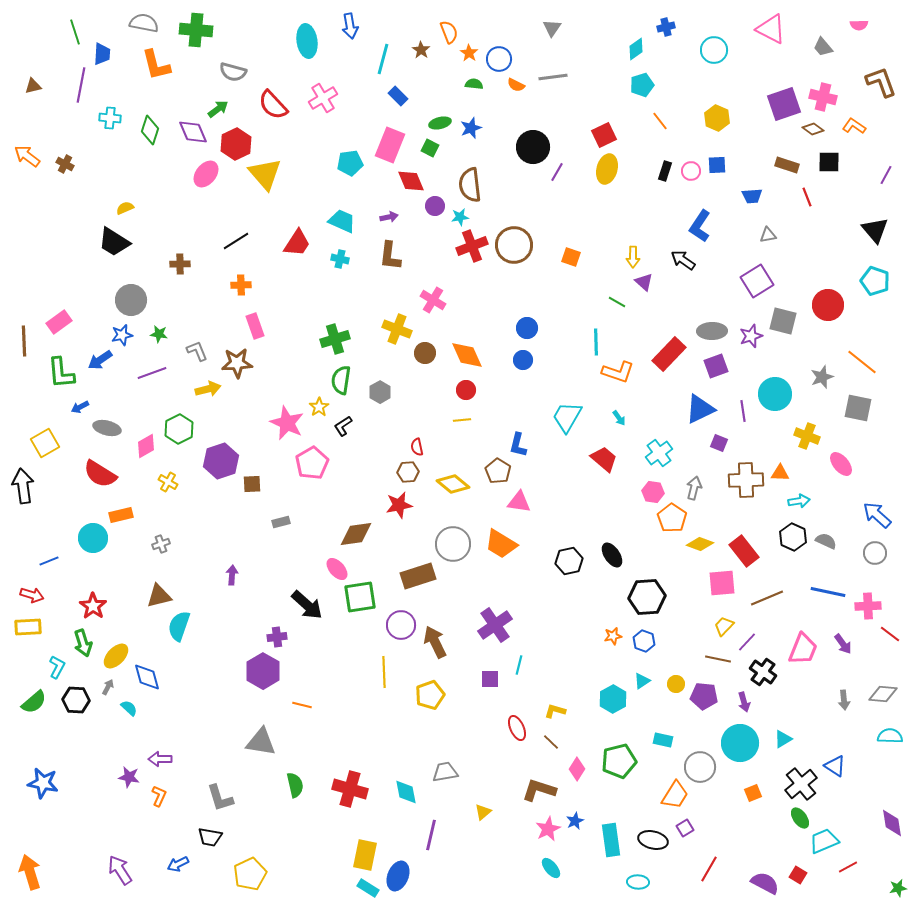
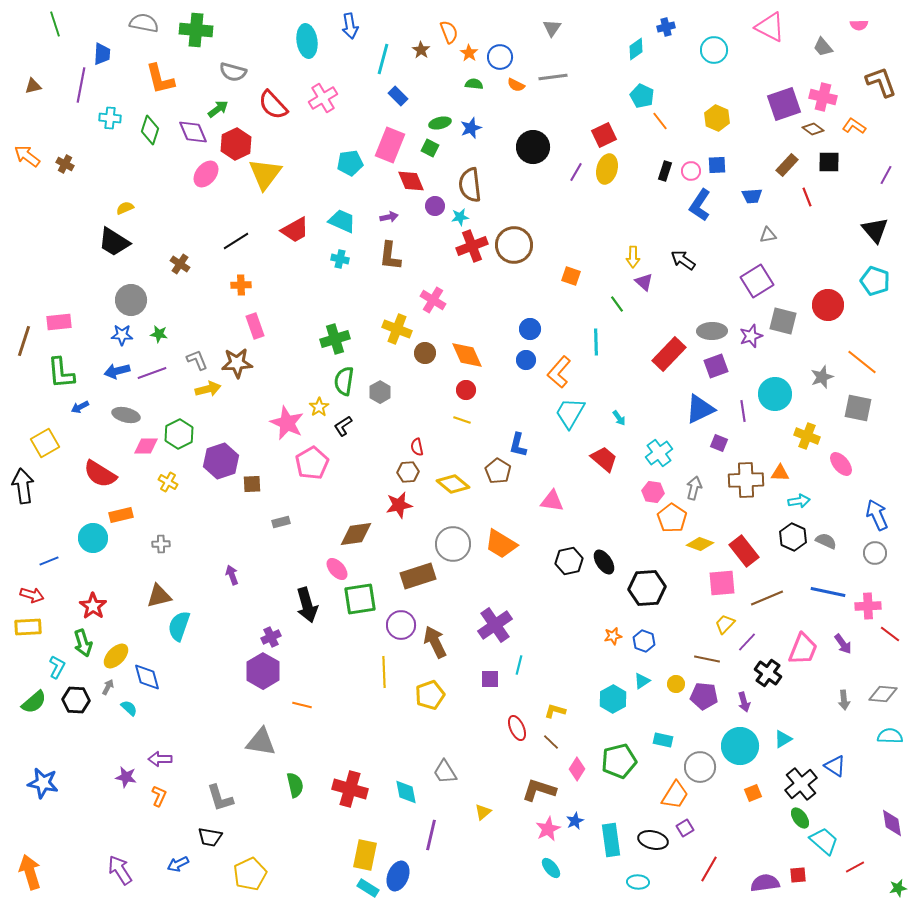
pink triangle at (771, 29): moved 1 px left, 2 px up
green line at (75, 32): moved 20 px left, 8 px up
blue circle at (499, 59): moved 1 px right, 2 px up
orange L-shape at (156, 65): moved 4 px right, 14 px down
cyan pentagon at (642, 85): moved 11 px down; rotated 30 degrees counterclockwise
brown rectangle at (787, 165): rotated 65 degrees counterclockwise
purple line at (557, 172): moved 19 px right
yellow triangle at (265, 174): rotated 18 degrees clockwise
blue L-shape at (700, 226): moved 21 px up
red trapezoid at (297, 243): moved 2 px left, 13 px up; rotated 28 degrees clockwise
orange square at (571, 257): moved 19 px down
brown cross at (180, 264): rotated 36 degrees clockwise
green line at (617, 302): moved 2 px down; rotated 24 degrees clockwise
pink rectangle at (59, 322): rotated 30 degrees clockwise
blue circle at (527, 328): moved 3 px right, 1 px down
blue star at (122, 335): rotated 15 degrees clockwise
brown line at (24, 341): rotated 20 degrees clockwise
gray L-shape at (197, 351): moved 9 px down
blue arrow at (100, 360): moved 17 px right, 11 px down; rotated 20 degrees clockwise
blue circle at (523, 360): moved 3 px right
orange L-shape at (618, 372): moved 59 px left; rotated 112 degrees clockwise
green semicircle at (341, 380): moved 3 px right, 1 px down
cyan trapezoid at (567, 417): moved 3 px right, 4 px up
yellow line at (462, 420): rotated 24 degrees clockwise
gray ellipse at (107, 428): moved 19 px right, 13 px up
green hexagon at (179, 429): moved 5 px down
pink diamond at (146, 446): rotated 30 degrees clockwise
pink triangle at (519, 502): moved 33 px right, 1 px up
blue arrow at (877, 515): rotated 24 degrees clockwise
gray cross at (161, 544): rotated 18 degrees clockwise
black ellipse at (612, 555): moved 8 px left, 7 px down
purple arrow at (232, 575): rotated 24 degrees counterclockwise
green square at (360, 597): moved 2 px down
black hexagon at (647, 597): moved 9 px up
black arrow at (307, 605): rotated 32 degrees clockwise
yellow trapezoid at (724, 626): moved 1 px right, 2 px up
purple cross at (277, 637): moved 6 px left; rotated 18 degrees counterclockwise
brown line at (718, 659): moved 11 px left
black cross at (763, 672): moved 5 px right, 1 px down
cyan circle at (740, 743): moved 3 px down
gray trapezoid at (445, 772): rotated 112 degrees counterclockwise
purple star at (129, 777): moved 3 px left
cyan trapezoid at (824, 841): rotated 64 degrees clockwise
red line at (848, 867): moved 7 px right
red square at (798, 875): rotated 36 degrees counterclockwise
purple semicircle at (765, 883): rotated 36 degrees counterclockwise
